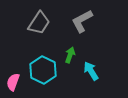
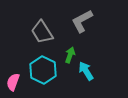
gray trapezoid: moved 3 px right, 9 px down; rotated 115 degrees clockwise
cyan arrow: moved 5 px left
